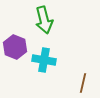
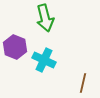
green arrow: moved 1 px right, 2 px up
cyan cross: rotated 15 degrees clockwise
